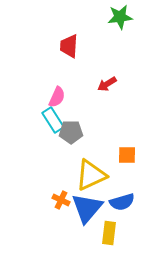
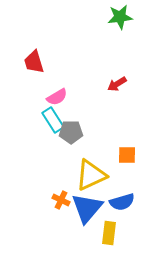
red trapezoid: moved 35 px left, 16 px down; rotated 20 degrees counterclockwise
red arrow: moved 10 px right
pink semicircle: rotated 35 degrees clockwise
